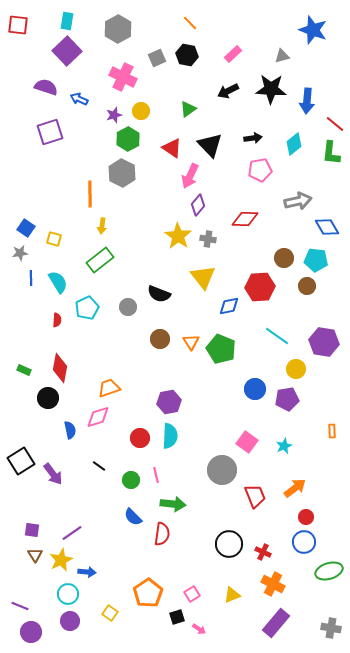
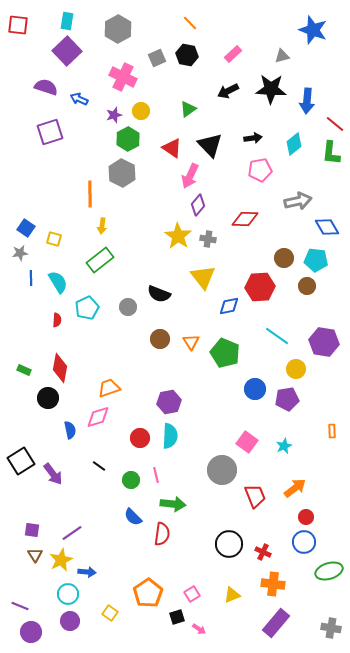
green pentagon at (221, 349): moved 4 px right, 4 px down
orange cross at (273, 584): rotated 20 degrees counterclockwise
